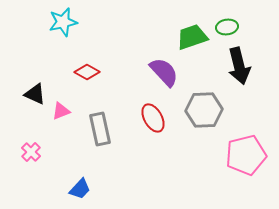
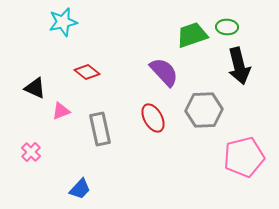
green ellipse: rotated 10 degrees clockwise
green trapezoid: moved 2 px up
red diamond: rotated 10 degrees clockwise
black triangle: moved 6 px up
pink pentagon: moved 2 px left, 2 px down
